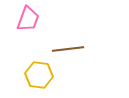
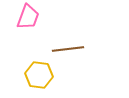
pink trapezoid: moved 2 px up
